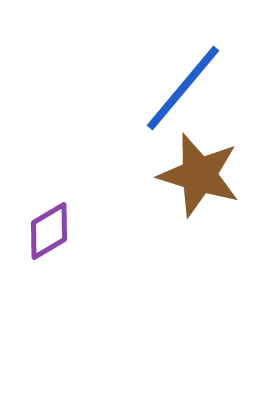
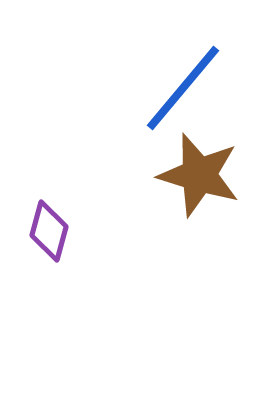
purple diamond: rotated 44 degrees counterclockwise
